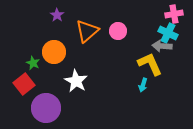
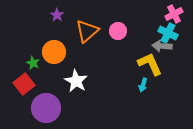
pink cross: rotated 18 degrees counterclockwise
